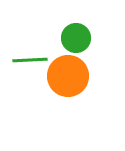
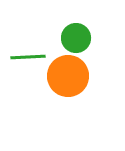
green line: moved 2 px left, 3 px up
